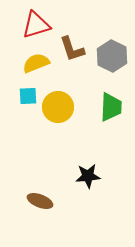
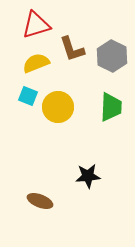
cyan square: rotated 24 degrees clockwise
